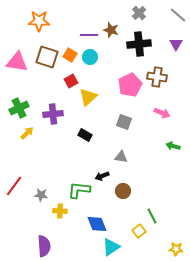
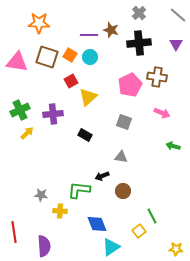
orange star: moved 2 px down
black cross: moved 1 px up
green cross: moved 1 px right, 2 px down
red line: moved 46 px down; rotated 45 degrees counterclockwise
